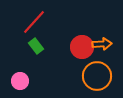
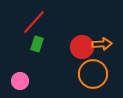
green rectangle: moved 1 px right, 2 px up; rotated 56 degrees clockwise
orange circle: moved 4 px left, 2 px up
